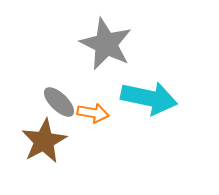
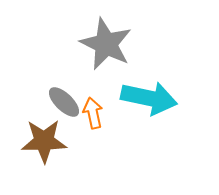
gray ellipse: moved 5 px right
orange arrow: rotated 112 degrees counterclockwise
brown star: rotated 27 degrees clockwise
